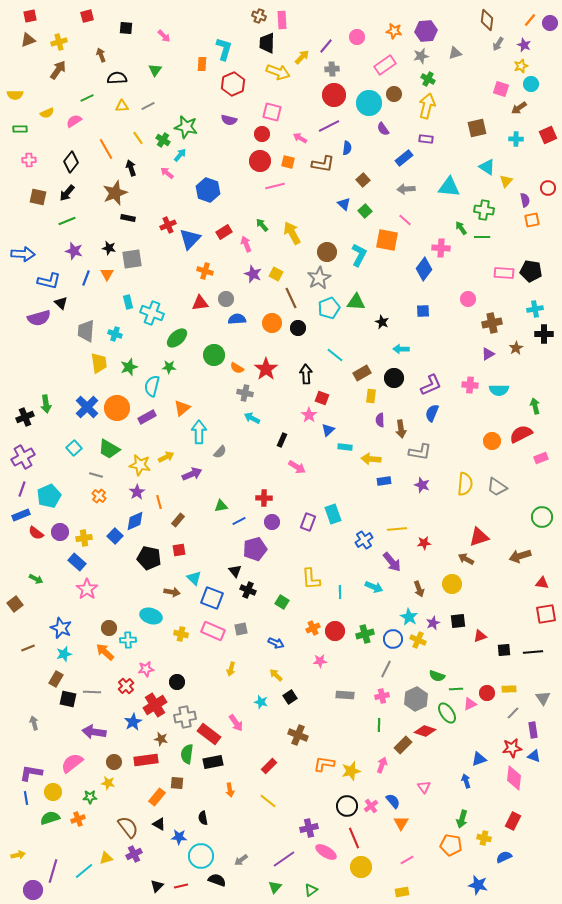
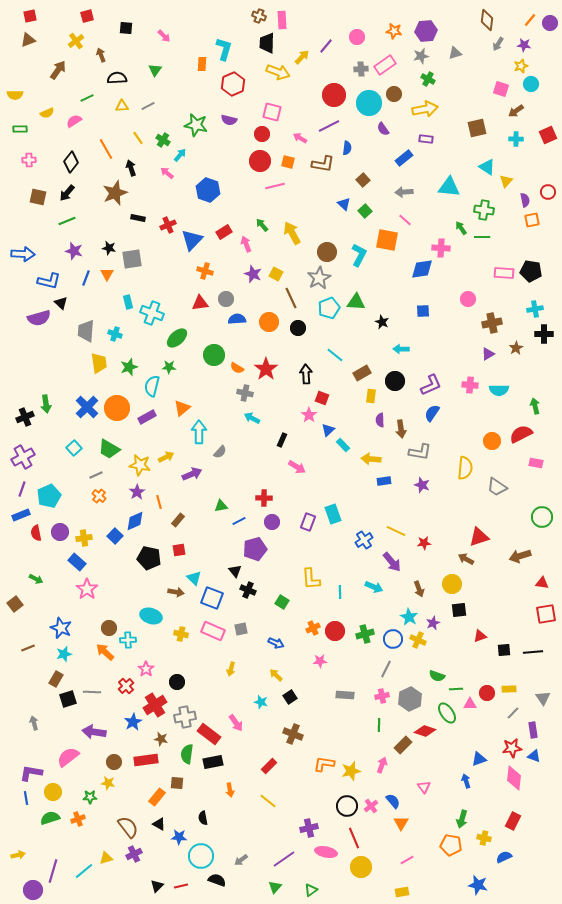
yellow cross at (59, 42): moved 17 px right, 1 px up; rotated 21 degrees counterclockwise
purple star at (524, 45): rotated 16 degrees counterclockwise
gray cross at (332, 69): moved 29 px right
yellow arrow at (427, 106): moved 2 px left, 3 px down; rotated 65 degrees clockwise
brown arrow at (519, 108): moved 3 px left, 3 px down
green star at (186, 127): moved 10 px right, 2 px up
red circle at (548, 188): moved 4 px down
gray arrow at (406, 189): moved 2 px left, 3 px down
black rectangle at (128, 218): moved 10 px right
blue triangle at (190, 239): moved 2 px right, 1 px down
blue diamond at (424, 269): moved 2 px left; rotated 45 degrees clockwise
orange circle at (272, 323): moved 3 px left, 1 px up
black circle at (394, 378): moved 1 px right, 3 px down
blue semicircle at (432, 413): rotated 12 degrees clockwise
cyan rectangle at (345, 447): moved 2 px left, 2 px up; rotated 40 degrees clockwise
pink rectangle at (541, 458): moved 5 px left, 5 px down; rotated 32 degrees clockwise
gray line at (96, 475): rotated 40 degrees counterclockwise
yellow semicircle at (465, 484): moved 16 px up
yellow line at (397, 529): moved 1 px left, 2 px down; rotated 30 degrees clockwise
red semicircle at (36, 533): rotated 42 degrees clockwise
brown arrow at (172, 592): moved 4 px right
black square at (458, 621): moved 1 px right, 11 px up
pink star at (146, 669): rotated 28 degrees counterclockwise
black square at (68, 699): rotated 30 degrees counterclockwise
gray hexagon at (416, 699): moved 6 px left
pink triangle at (470, 704): rotated 24 degrees clockwise
brown cross at (298, 735): moved 5 px left, 1 px up
pink semicircle at (72, 763): moved 4 px left, 6 px up
pink ellipse at (326, 852): rotated 20 degrees counterclockwise
